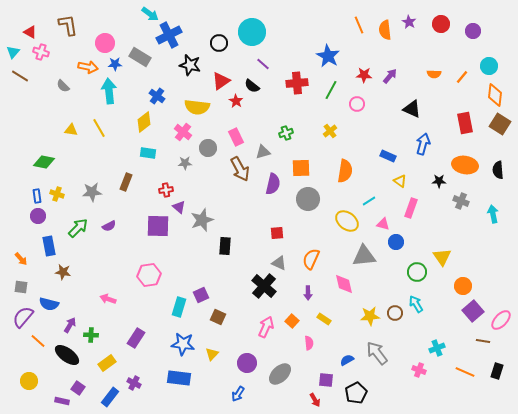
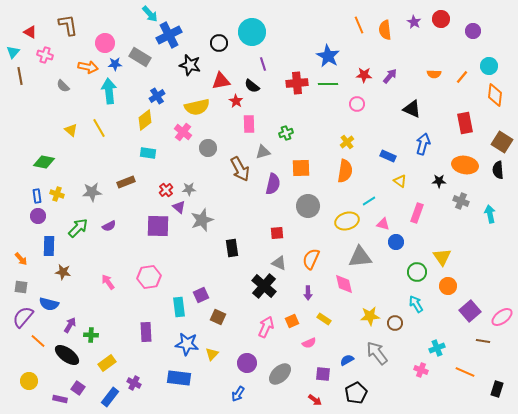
cyan arrow at (150, 14): rotated 12 degrees clockwise
purple star at (409, 22): moved 5 px right
red circle at (441, 24): moved 5 px up
pink cross at (41, 52): moved 4 px right, 3 px down
purple line at (263, 64): rotated 32 degrees clockwise
brown line at (20, 76): rotated 48 degrees clockwise
red triangle at (221, 81): rotated 24 degrees clockwise
green line at (331, 90): moved 3 px left, 6 px up; rotated 60 degrees clockwise
blue cross at (157, 96): rotated 21 degrees clockwise
yellow semicircle at (197, 107): rotated 20 degrees counterclockwise
yellow diamond at (144, 122): moved 1 px right, 2 px up
brown square at (500, 124): moved 2 px right, 18 px down
yellow triangle at (71, 130): rotated 32 degrees clockwise
yellow cross at (330, 131): moved 17 px right, 11 px down
pink rectangle at (236, 137): moved 13 px right, 13 px up; rotated 24 degrees clockwise
gray star at (185, 163): moved 4 px right, 26 px down
brown rectangle at (126, 182): rotated 48 degrees clockwise
red cross at (166, 190): rotated 32 degrees counterclockwise
gray circle at (308, 199): moved 7 px down
pink rectangle at (411, 208): moved 6 px right, 5 px down
cyan arrow at (493, 214): moved 3 px left
yellow ellipse at (347, 221): rotated 55 degrees counterclockwise
blue rectangle at (49, 246): rotated 12 degrees clockwise
black rectangle at (225, 246): moved 7 px right, 2 px down; rotated 12 degrees counterclockwise
gray triangle at (364, 256): moved 4 px left, 1 px down
pink hexagon at (149, 275): moved 2 px down
orange circle at (463, 286): moved 15 px left
pink arrow at (108, 299): moved 17 px up; rotated 35 degrees clockwise
cyan rectangle at (179, 307): rotated 24 degrees counterclockwise
purple square at (473, 311): moved 3 px left
brown circle at (395, 313): moved 10 px down
pink ellipse at (501, 320): moved 1 px right, 3 px up; rotated 10 degrees clockwise
orange square at (292, 321): rotated 24 degrees clockwise
purple rectangle at (136, 338): moved 10 px right, 6 px up; rotated 36 degrees counterclockwise
pink semicircle at (309, 343): rotated 72 degrees clockwise
blue star at (183, 344): moved 4 px right
pink cross at (419, 370): moved 2 px right
black rectangle at (497, 371): moved 18 px down
purple square at (326, 380): moved 3 px left, 6 px up
red arrow at (315, 400): rotated 24 degrees counterclockwise
purple rectangle at (62, 401): moved 2 px left, 2 px up
